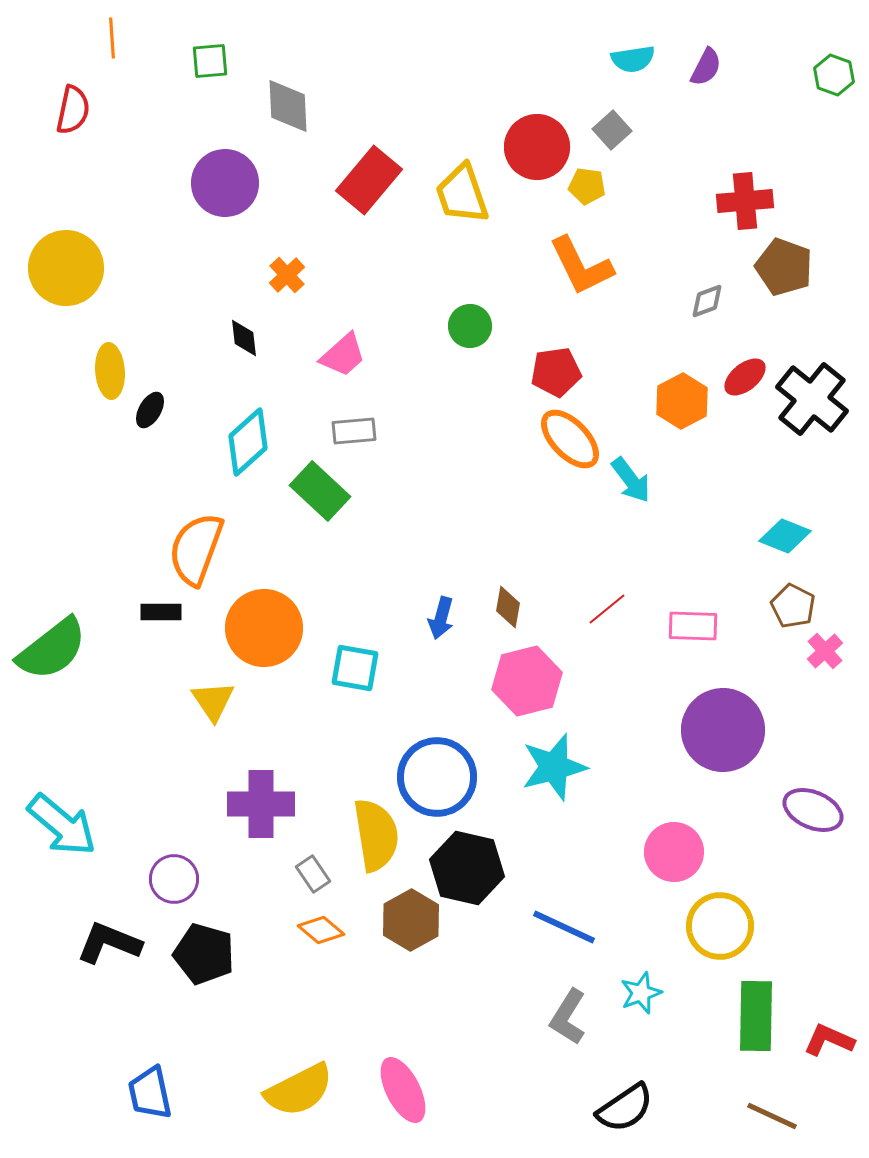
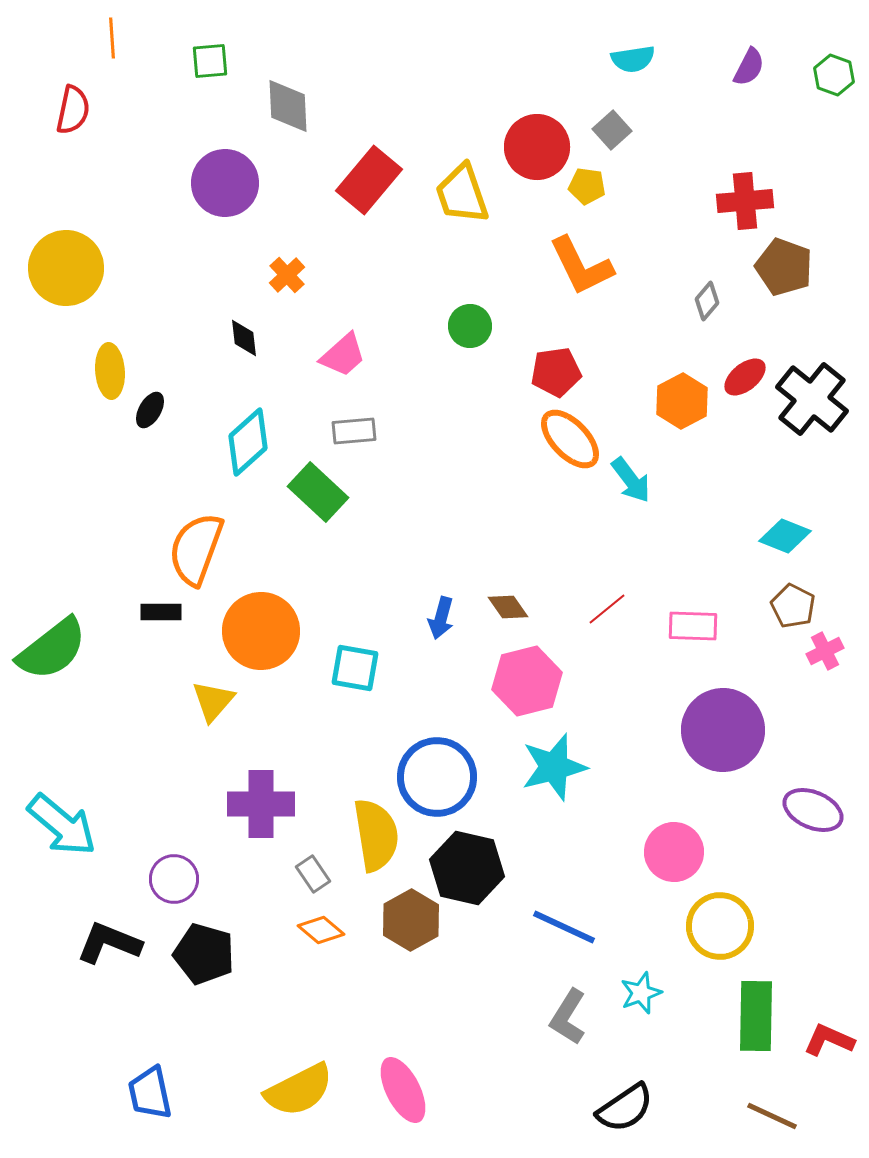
purple semicircle at (706, 67): moved 43 px right
gray diamond at (707, 301): rotated 30 degrees counterclockwise
green rectangle at (320, 491): moved 2 px left, 1 px down
brown diamond at (508, 607): rotated 45 degrees counterclockwise
orange circle at (264, 628): moved 3 px left, 3 px down
pink cross at (825, 651): rotated 15 degrees clockwise
yellow triangle at (213, 701): rotated 15 degrees clockwise
